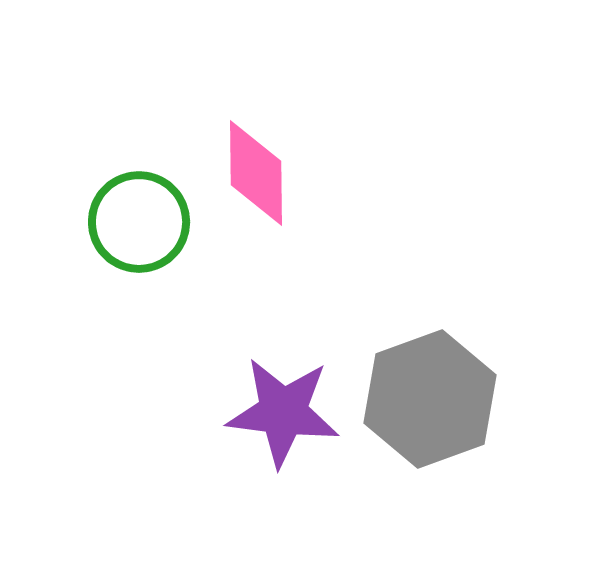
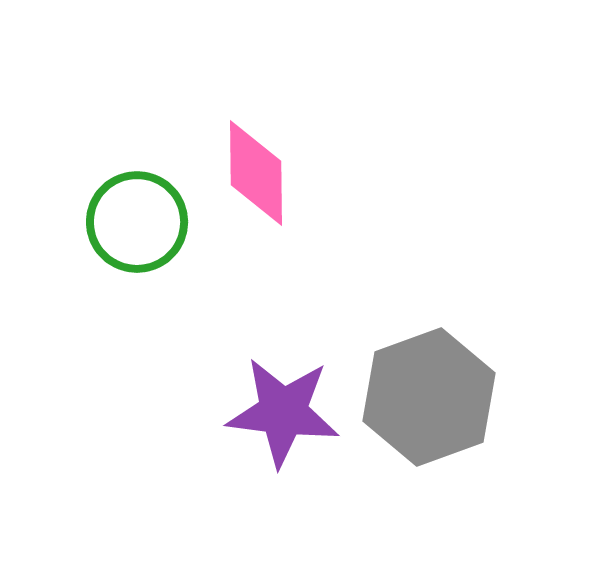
green circle: moved 2 px left
gray hexagon: moved 1 px left, 2 px up
